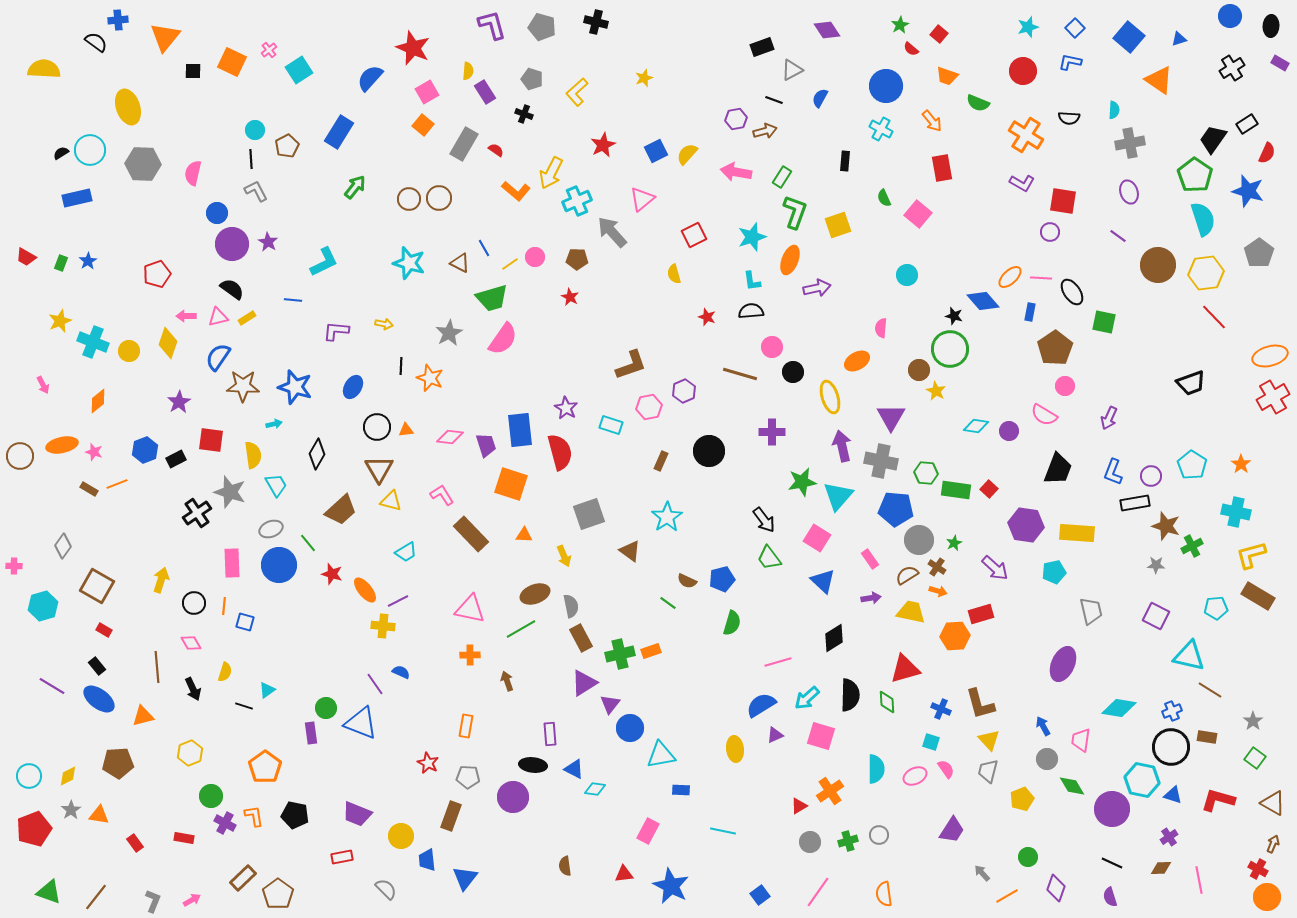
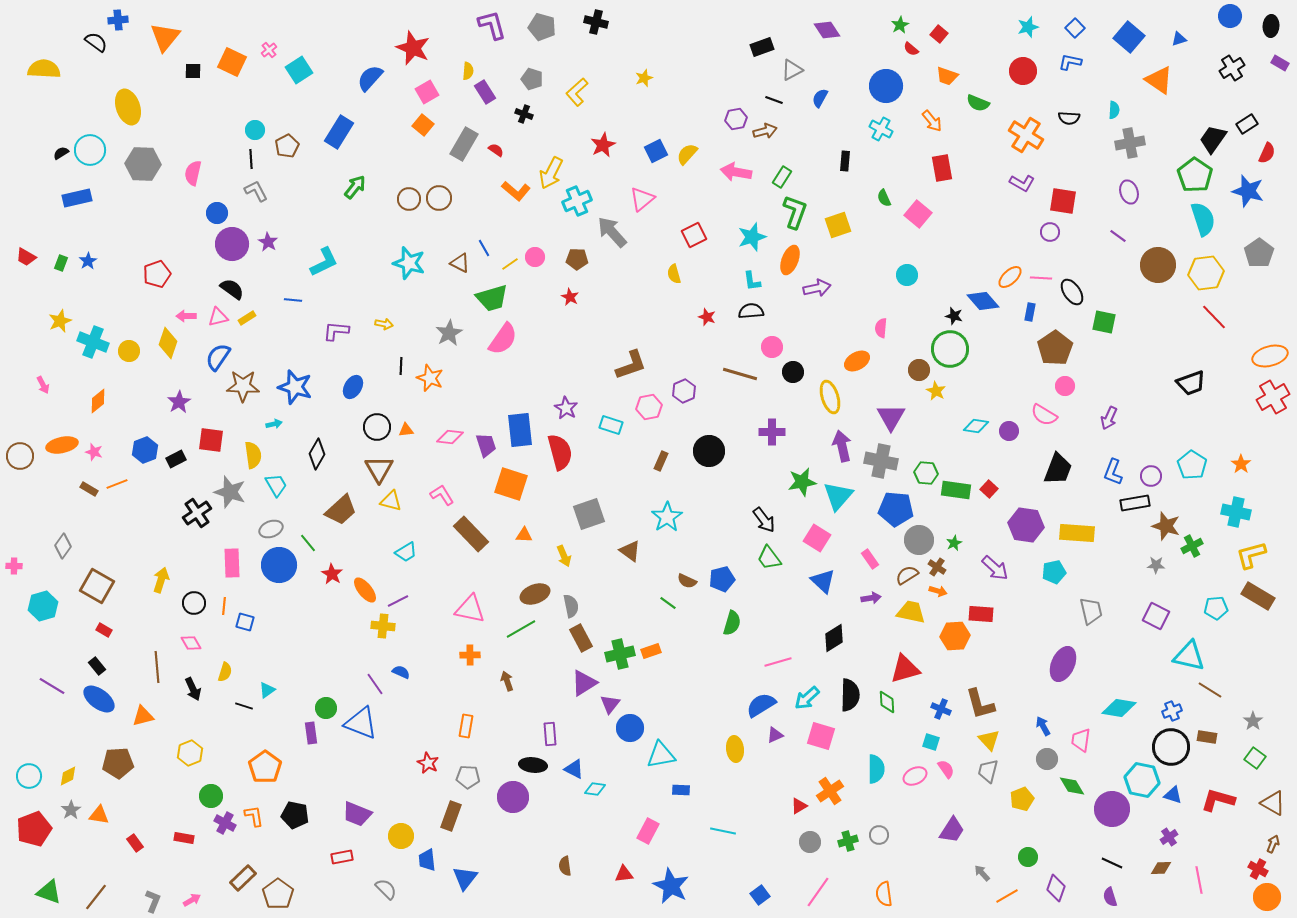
red star at (332, 574): rotated 15 degrees clockwise
red rectangle at (981, 614): rotated 20 degrees clockwise
